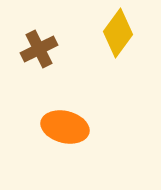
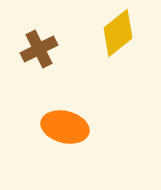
yellow diamond: rotated 15 degrees clockwise
